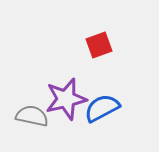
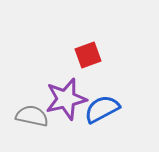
red square: moved 11 px left, 10 px down
blue semicircle: moved 1 px down
